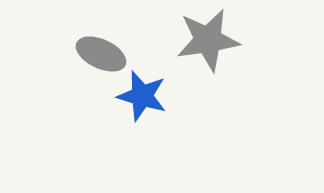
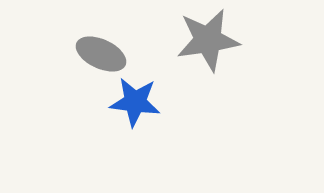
blue star: moved 7 px left, 6 px down; rotated 9 degrees counterclockwise
